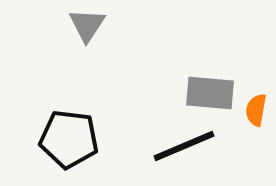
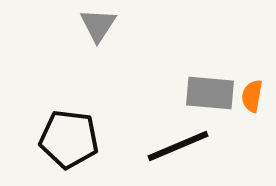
gray triangle: moved 11 px right
orange semicircle: moved 4 px left, 14 px up
black line: moved 6 px left
